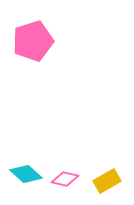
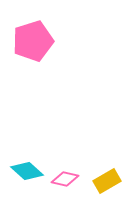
cyan diamond: moved 1 px right, 3 px up
